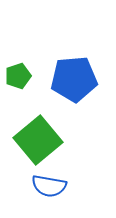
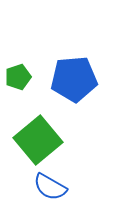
green pentagon: moved 1 px down
blue semicircle: moved 1 px right, 1 px down; rotated 20 degrees clockwise
